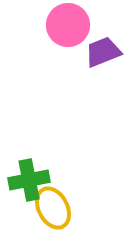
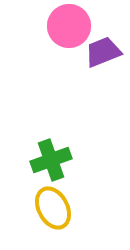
pink circle: moved 1 px right, 1 px down
green cross: moved 22 px right, 20 px up; rotated 9 degrees counterclockwise
